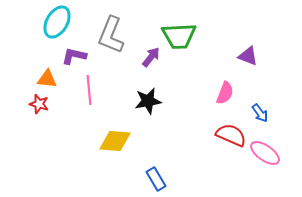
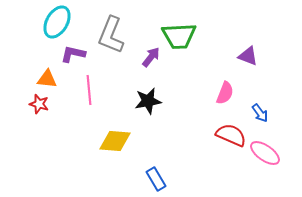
purple L-shape: moved 1 px left, 2 px up
